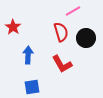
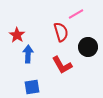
pink line: moved 3 px right, 3 px down
red star: moved 4 px right, 8 px down
black circle: moved 2 px right, 9 px down
blue arrow: moved 1 px up
red L-shape: moved 1 px down
